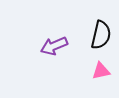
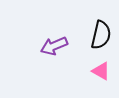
pink triangle: rotated 42 degrees clockwise
